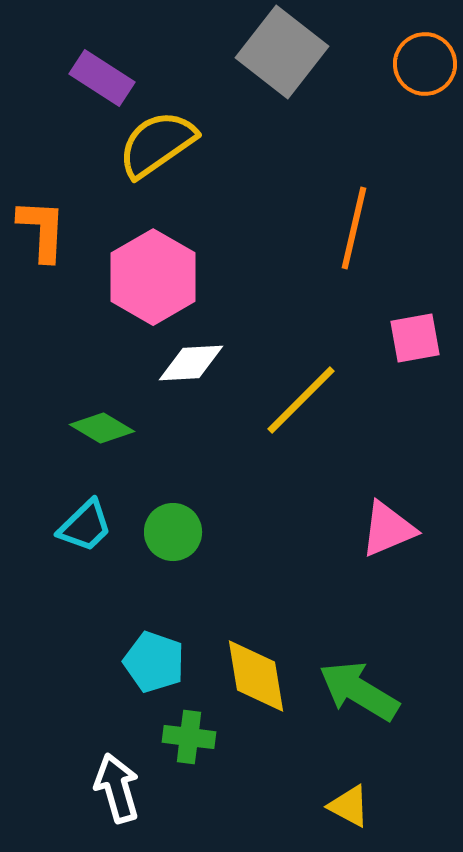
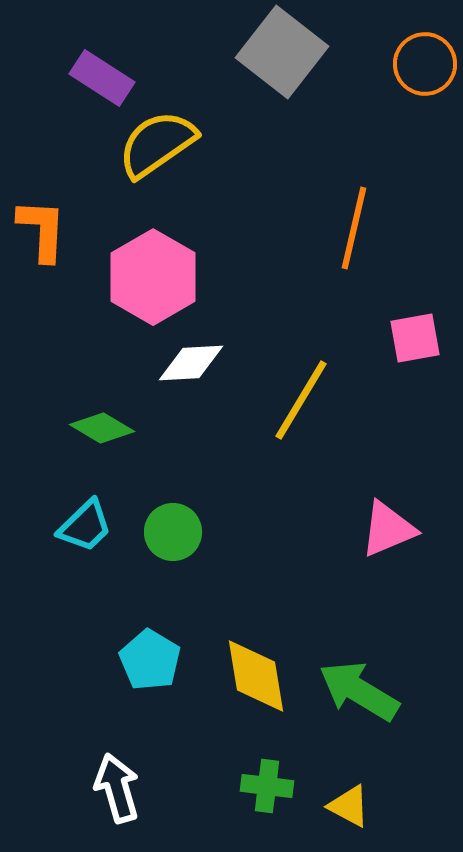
yellow line: rotated 14 degrees counterclockwise
cyan pentagon: moved 4 px left, 2 px up; rotated 12 degrees clockwise
green cross: moved 78 px right, 49 px down
